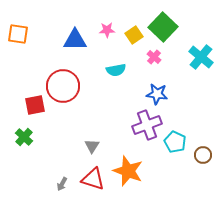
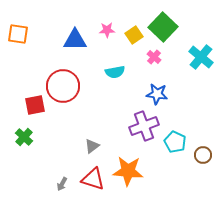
cyan semicircle: moved 1 px left, 2 px down
purple cross: moved 3 px left, 1 px down
gray triangle: rotated 21 degrees clockwise
orange star: rotated 16 degrees counterclockwise
